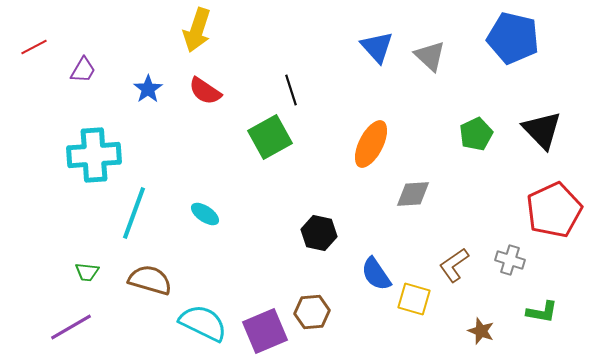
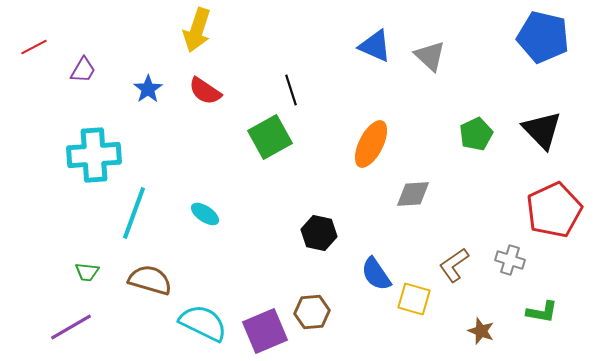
blue pentagon: moved 30 px right, 1 px up
blue triangle: moved 2 px left, 1 px up; rotated 24 degrees counterclockwise
